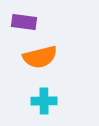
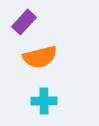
purple rectangle: rotated 55 degrees counterclockwise
